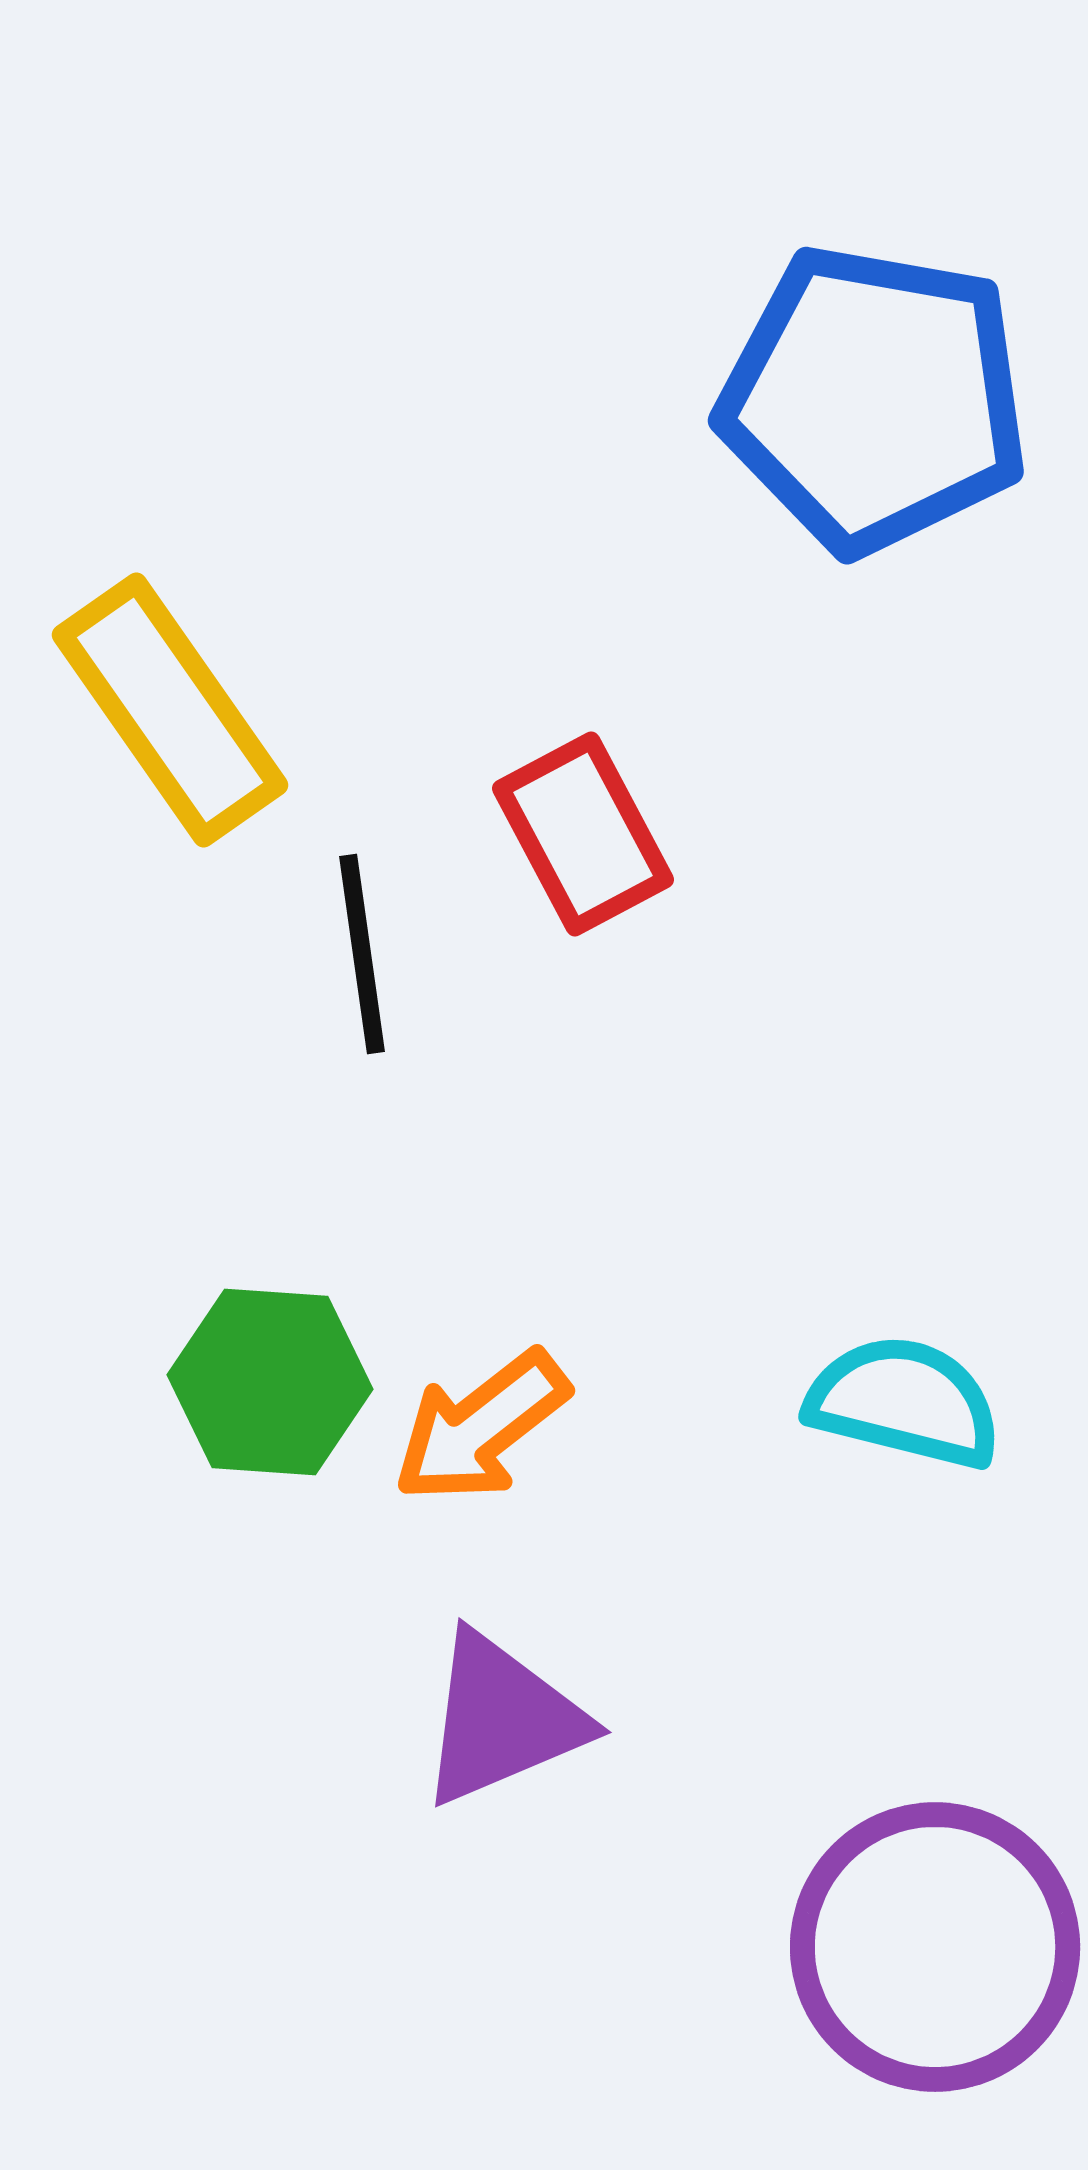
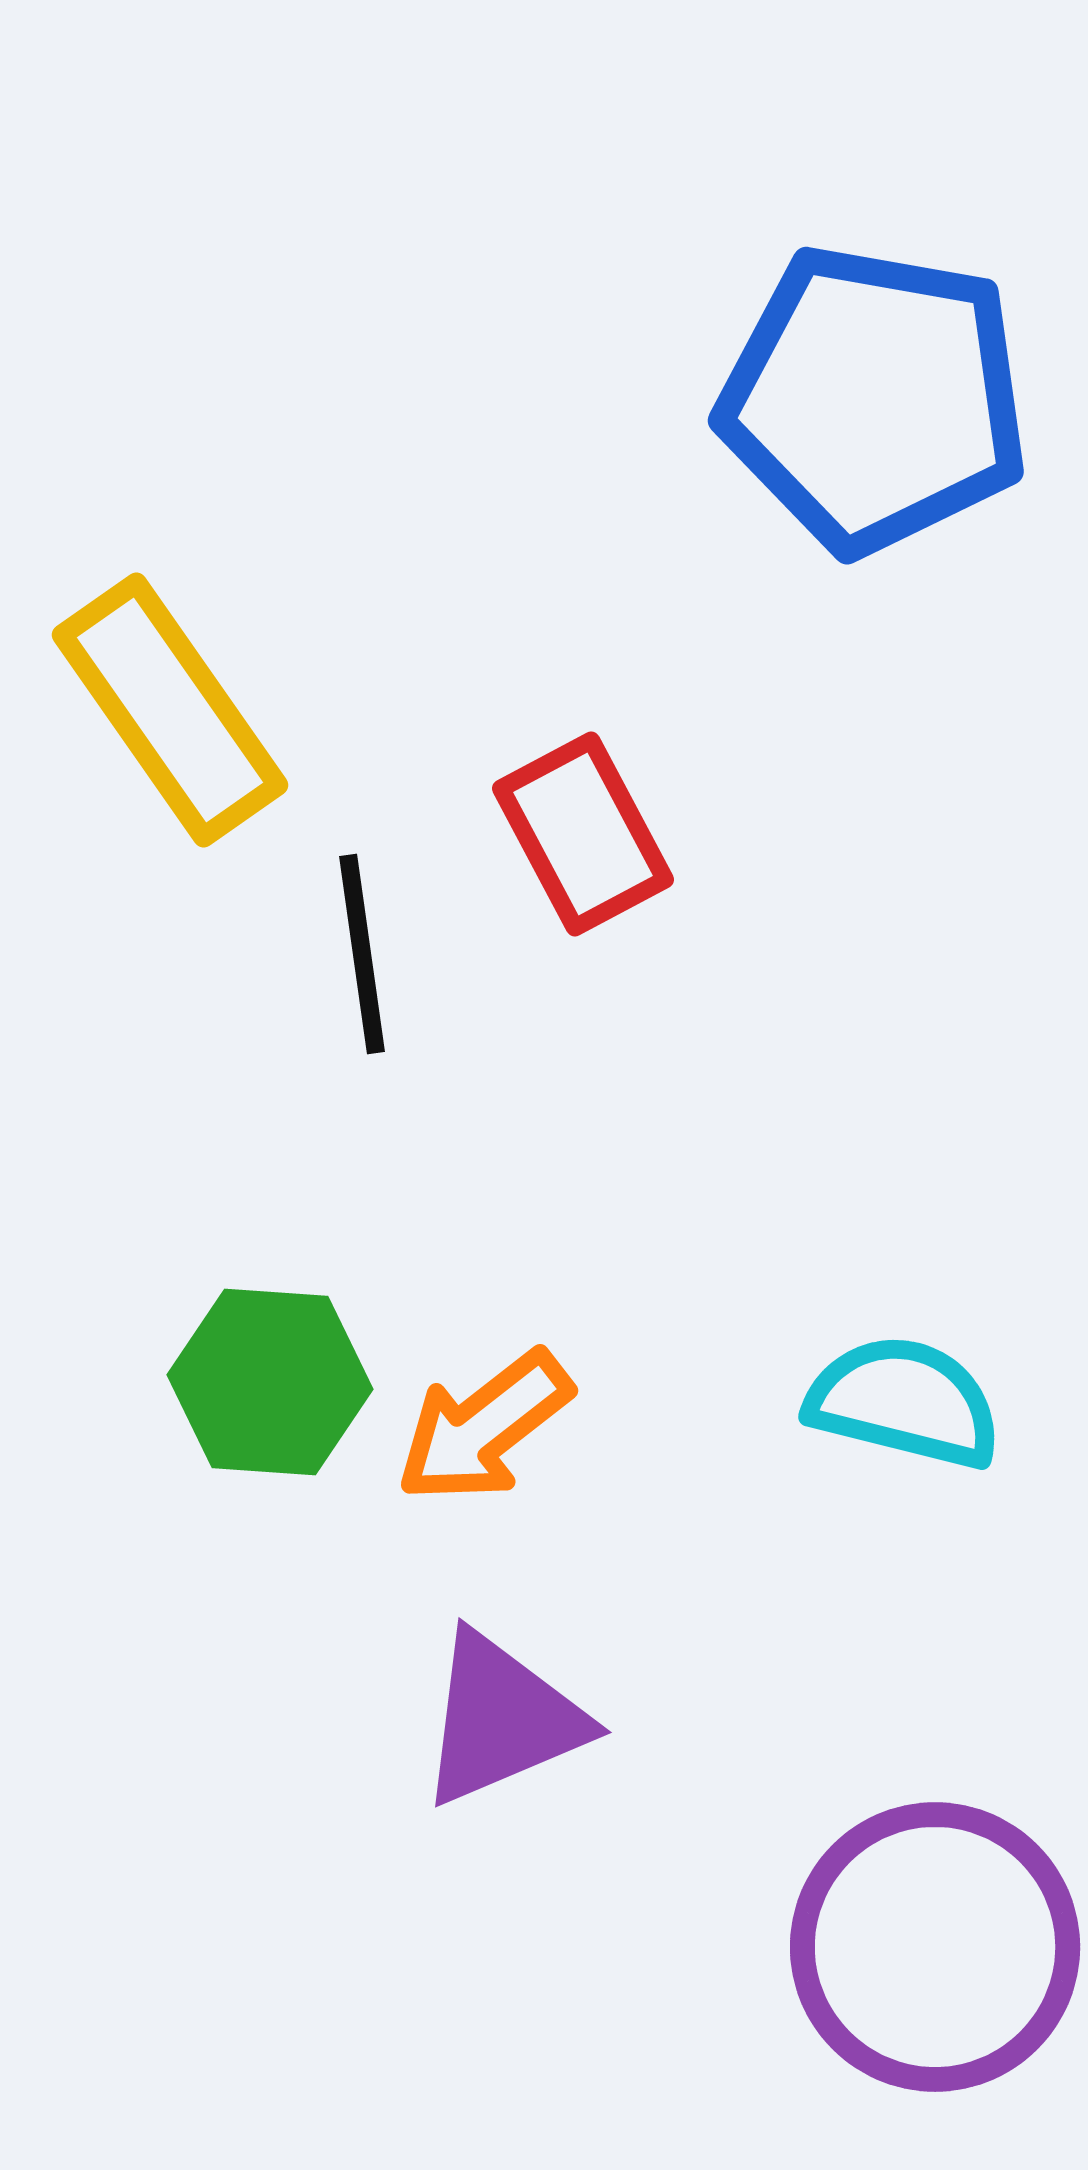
orange arrow: moved 3 px right
